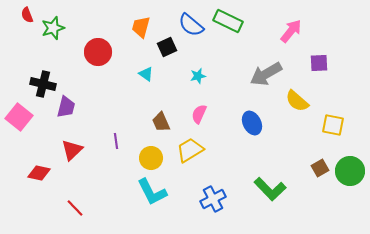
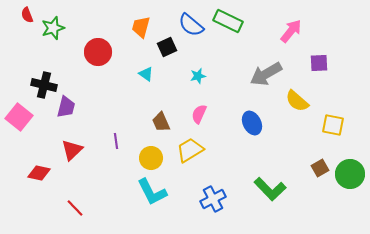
black cross: moved 1 px right, 1 px down
green circle: moved 3 px down
